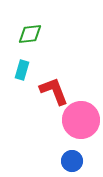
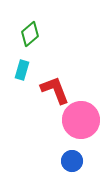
green diamond: rotated 35 degrees counterclockwise
red L-shape: moved 1 px right, 1 px up
